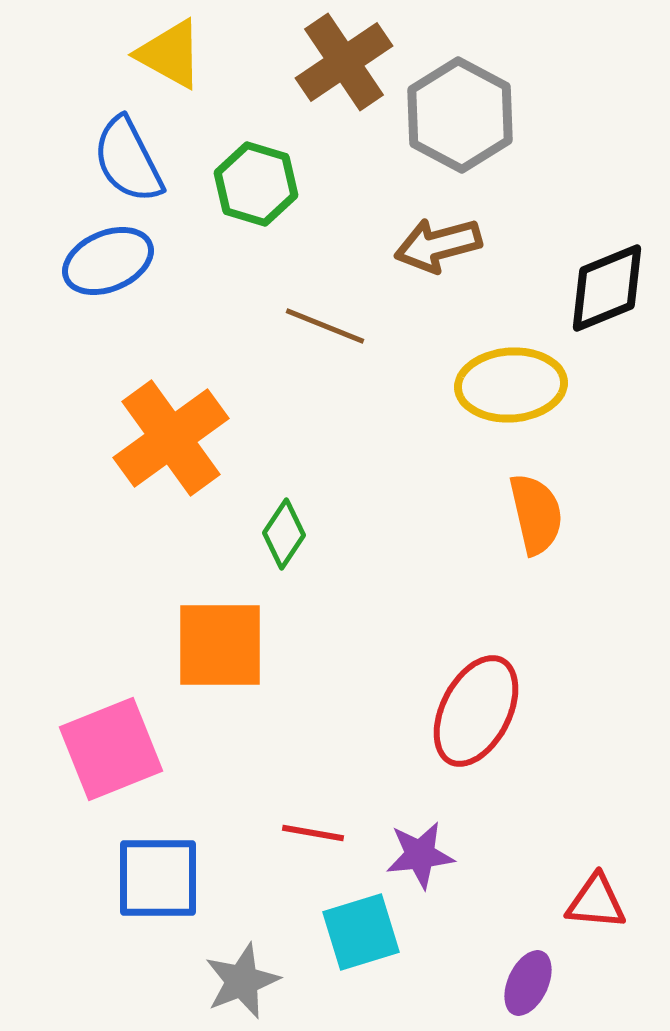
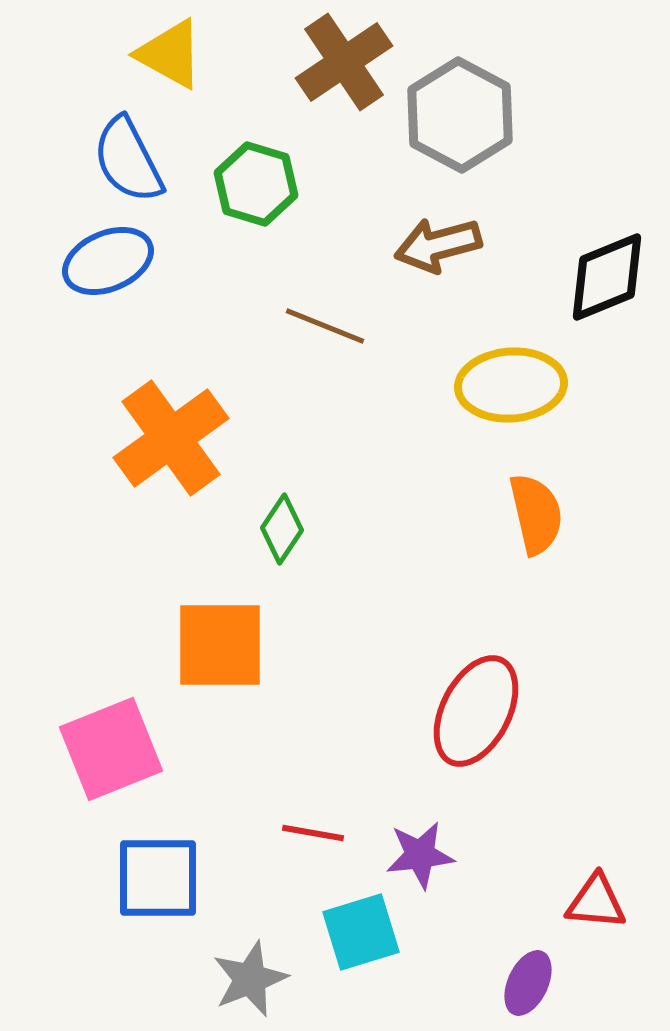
black diamond: moved 11 px up
green diamond: moved 2 px left, 5 px up
gray star: moved 8 px right, 2 px up
